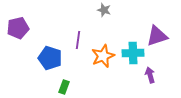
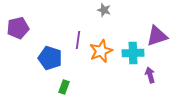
orange star: moved 2 px left, 5 px up
